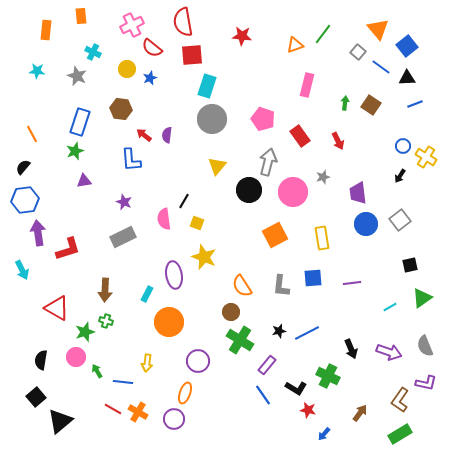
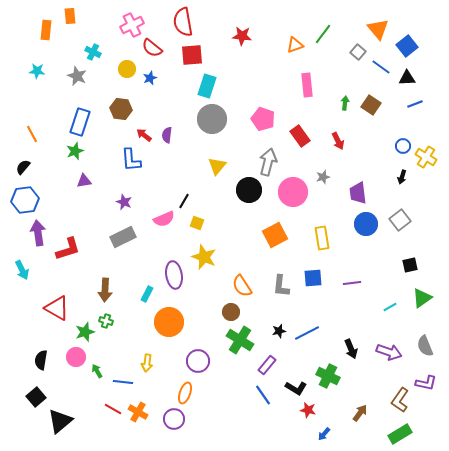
orange rectangle at (81, 16): moved 11 px left
pink rectangle at (307, 85): rotated 20 degrees counterclockwise
black arrow at (400, 176): moved 2 px right, 1 px down; rotated 16 degrees counterclockwise
pink semicircle at (164, 219): rotated 105 degrees counterclockwise
